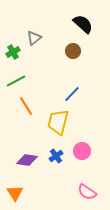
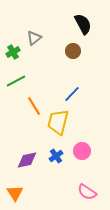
black semicircle: rotated 20 degrees clockwise
orange line: moved 8 px right
purple diamond: rotated 20 degrees counterclockwise
